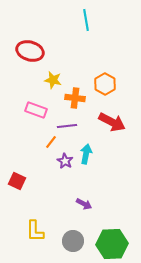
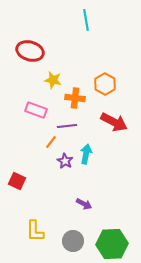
red arrow: moved 2 px right
